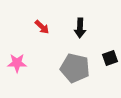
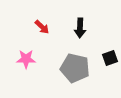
pink star: moved 9 px right, 4 px up
